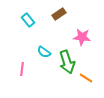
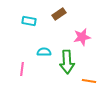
cyan rectangle: moved 1 px right, 1 px down; rotated 40 degrees counterclockwise
pink star: rotated 18 degrees counterclockwise
cyan semicircle: rotated 144 degrees clockwise
green arrow: rotated 15 degrees clockwise
orange line: moved 3 px right, 3 px down; rotated 24 degrees counterclockwise
